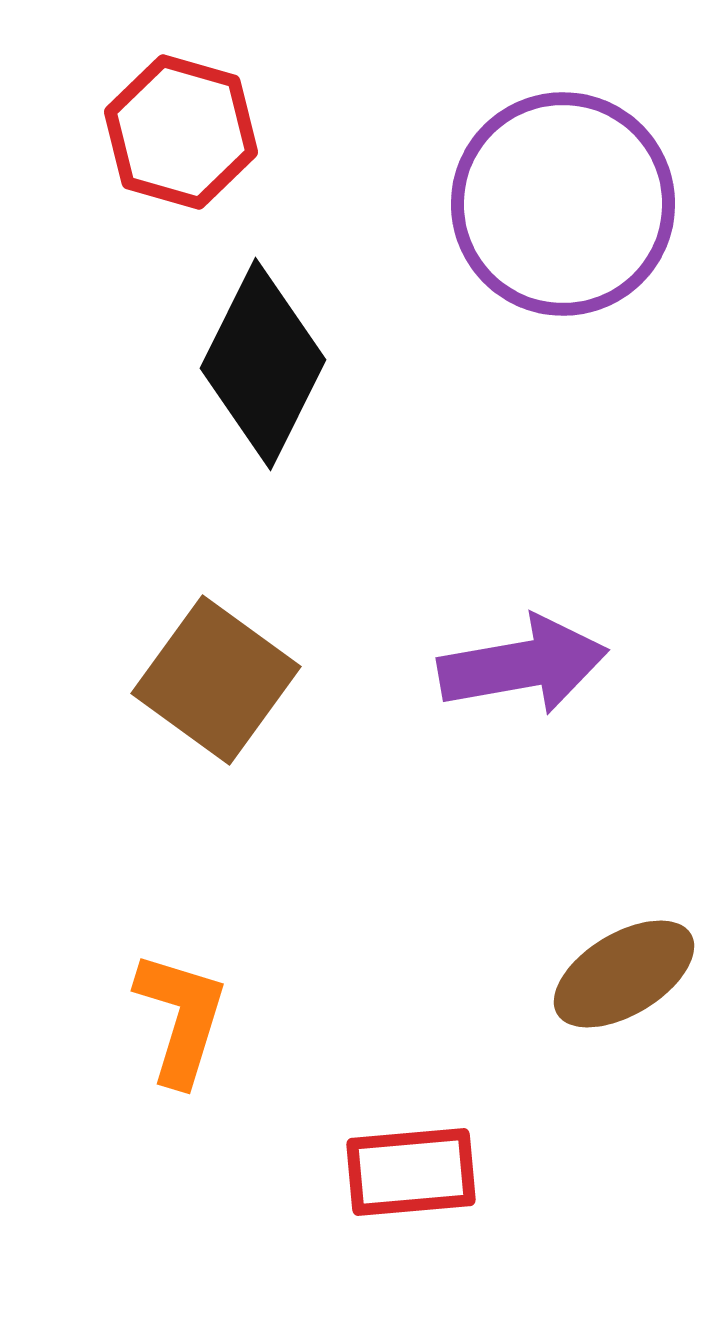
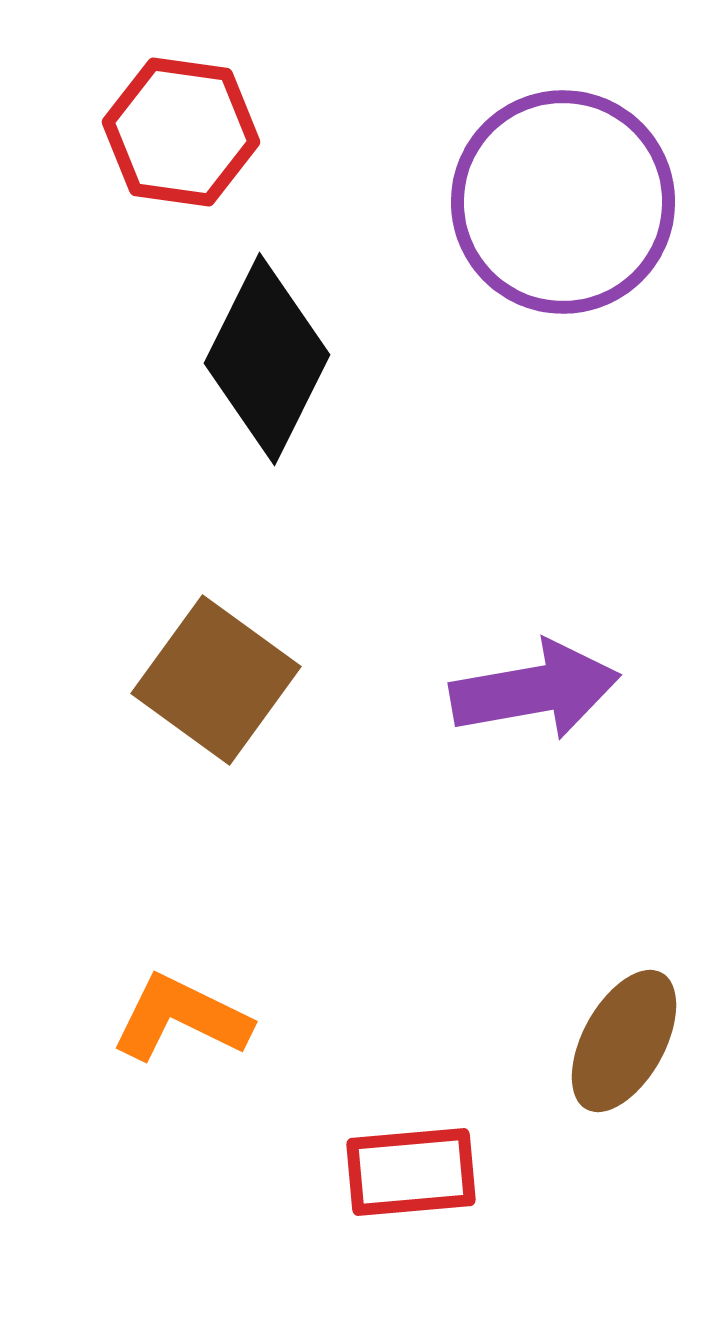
red hexagon: rotated 8 degrees counterclockwise
purple circle: moved 2 px up
black diamond: moved 4 px right, 5 px up
purple arrow: moved 12 px right, 25 px down
brown ellipse: moved 67 px down; rotated 30 degrees counterclockwise
orange L-shape: rotated 81 degrees counterclockwise
